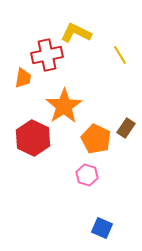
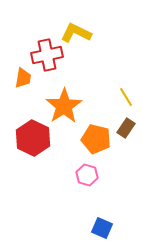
yellow line: moved 6 px right, 42 px down
orange pentagon: rotated 12 degrees counterclockwise
